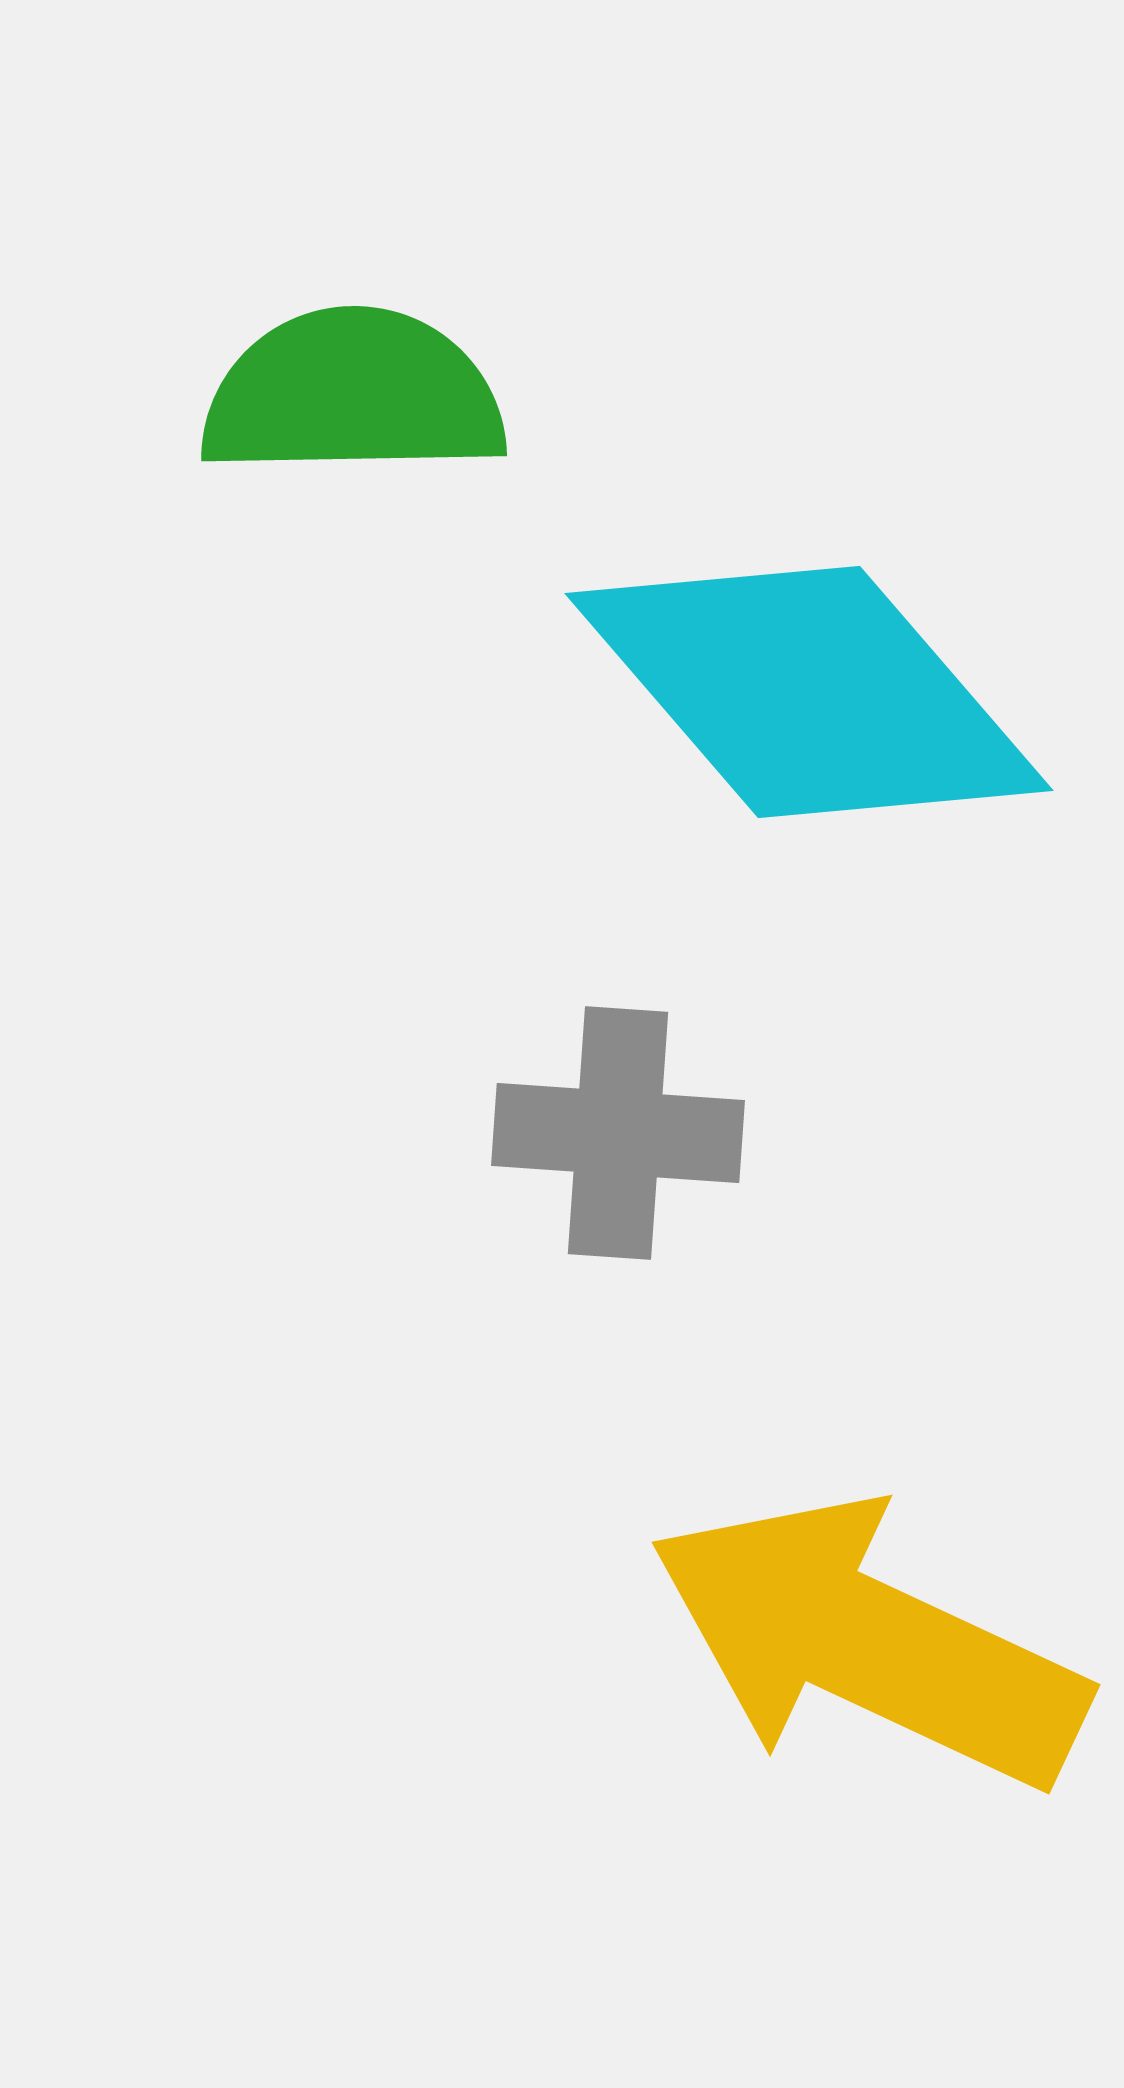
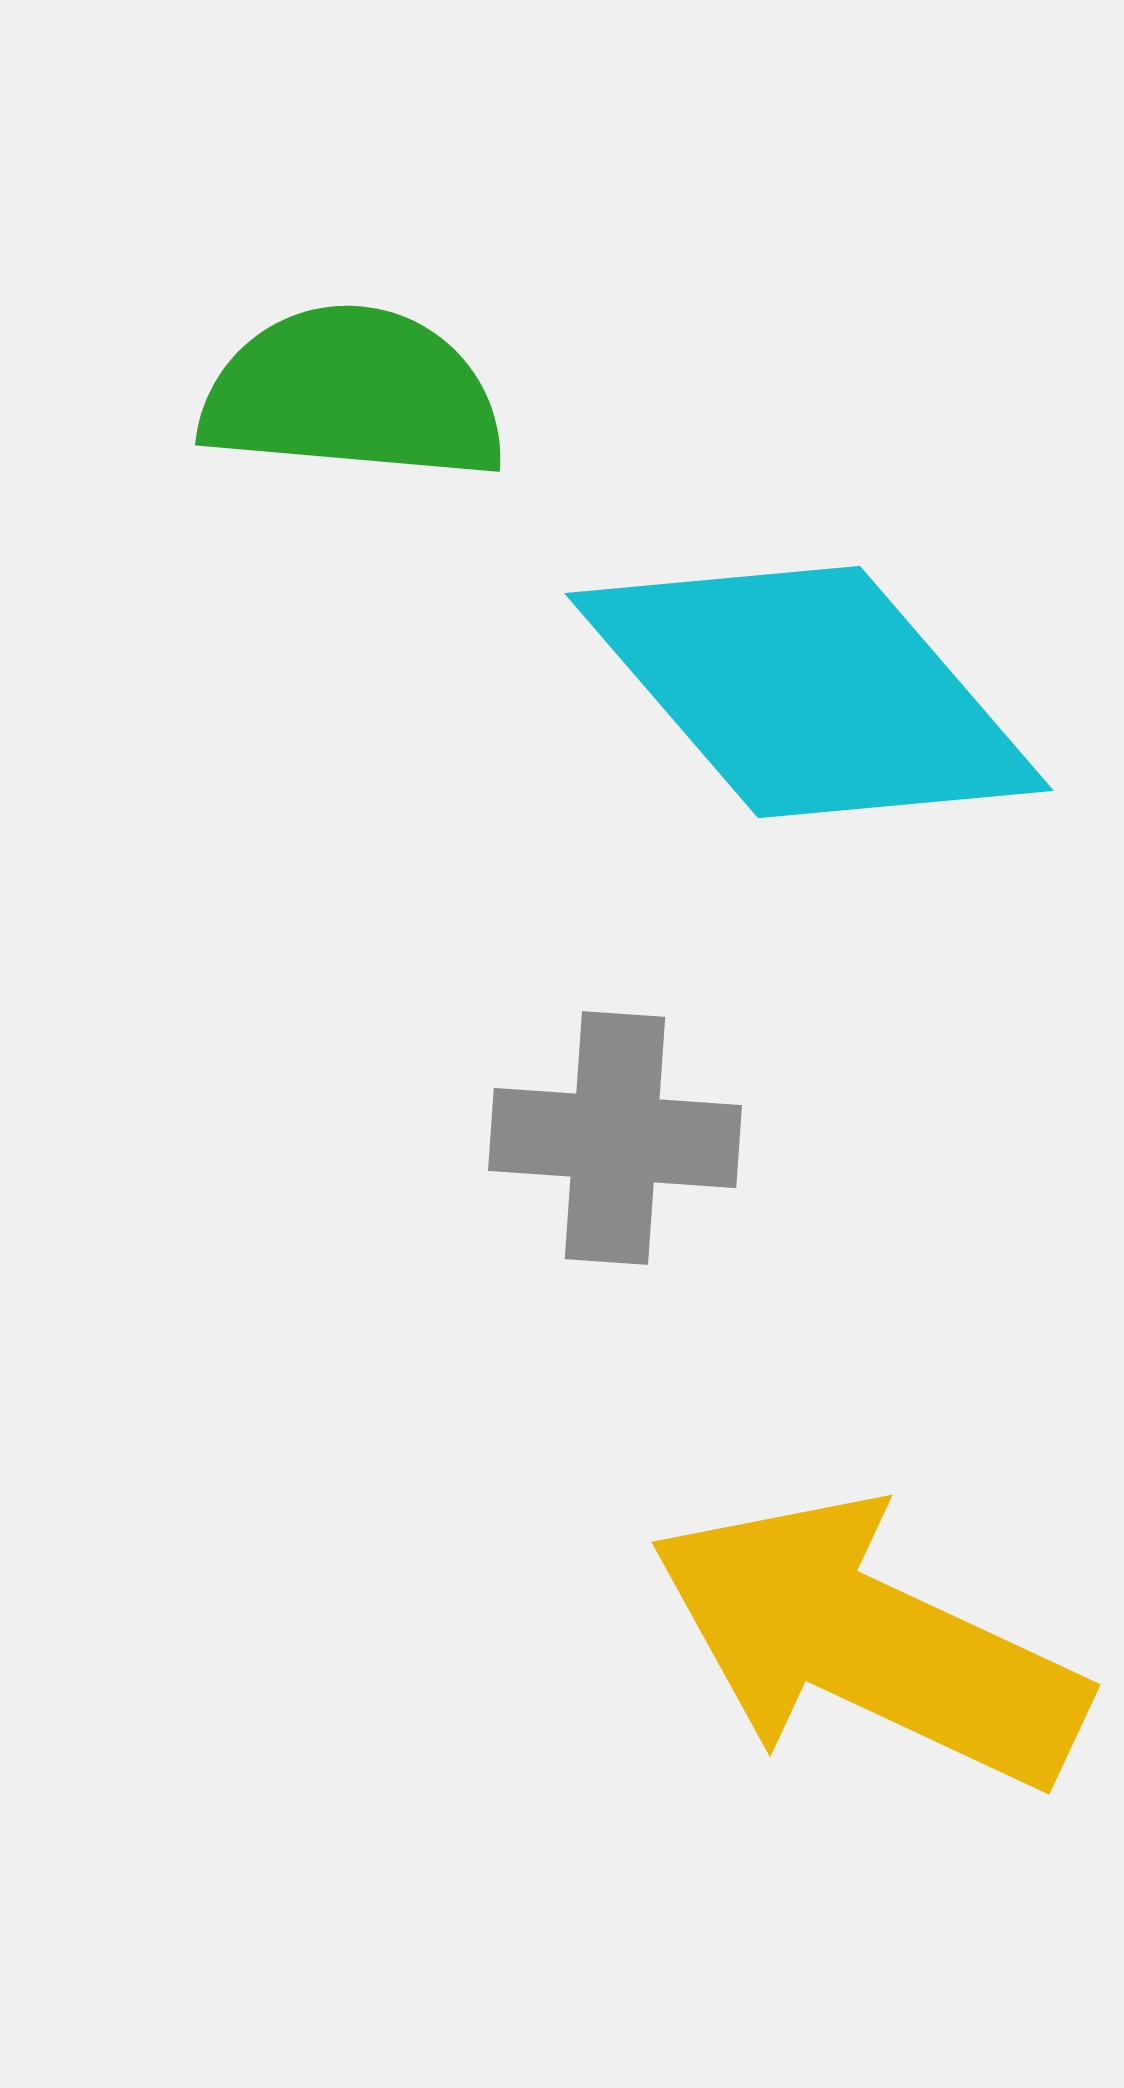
green semicircle: rotated 6 degrees clockwise
gray cross: moved 3 px left, 5 px down
